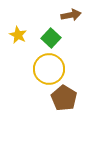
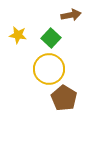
yellow star: rotated 18 degrees counterclockwise
